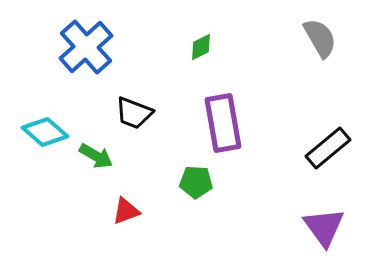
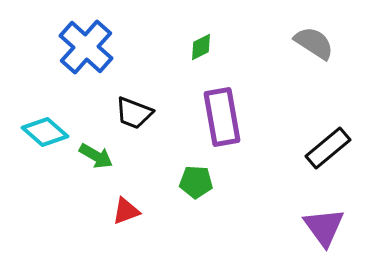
gray semicircle: moved 6 px left, 5 px down; rotated 27 degrees counterclockwise
blue cross: rotated 6 degrees counterclockwise
purple rectangle: moved 1 px left, 6 px up
